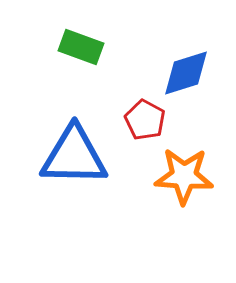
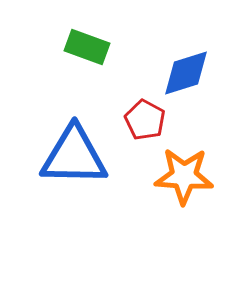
green rectangle: moved 6 px right
